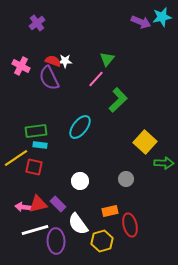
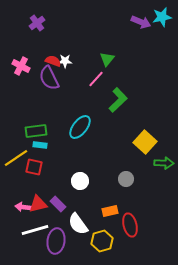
purple ellipse: rotated 10 degrees clockwise
